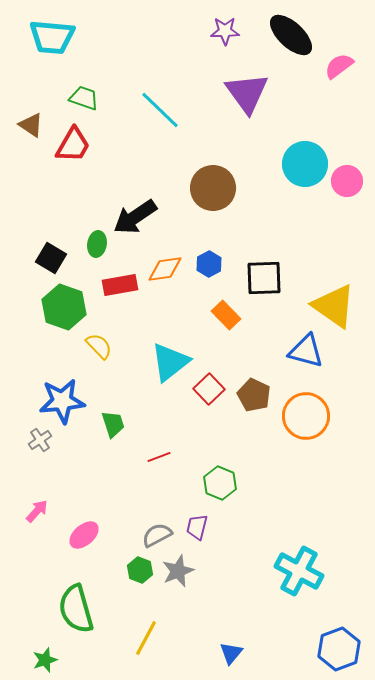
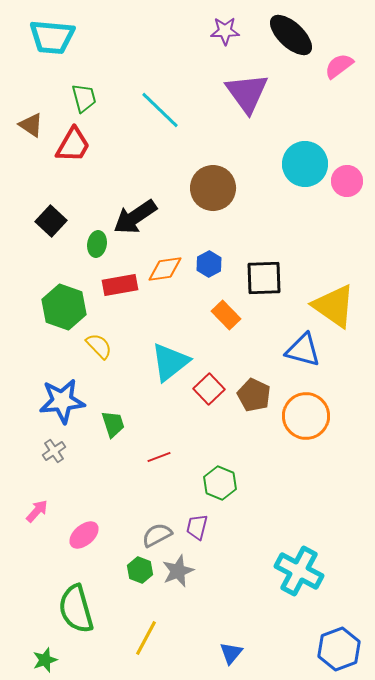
green trapezoid at (84, 98): rotated 56 degrees clockwise
black square at (51, 258): moved 37 px up; rotated 12 degrees clockwise
blue triangle at (306, 351): moved 3 px left, 1 px up
gray cross at (40, 440): moved 14 px right, 11 px down
